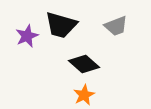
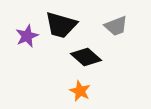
black diamond: moved 2 px right, 7 px up
orange star: moved 4 px left, 4 px up; rotated 20 degrees counterclockwise
